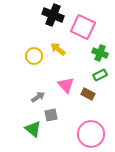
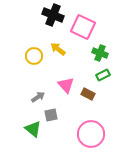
green rectangle: moved 3 px right
